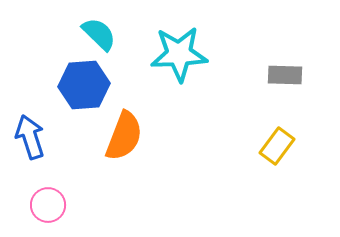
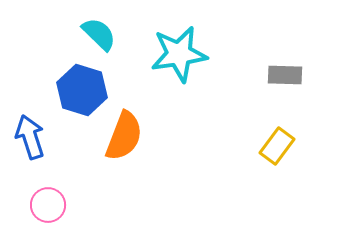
cyan star: rotated 6 degrees counterclockwise
blue hexagon: moved 2 px left, 5 px down; rotated 21 degrees clockwise
